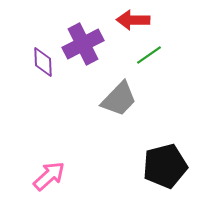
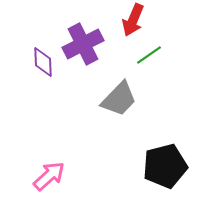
red arrow: rotated 68 degrees counterclockwise
